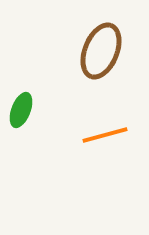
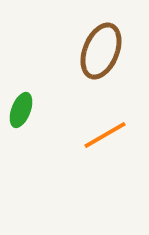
orange line: rotated 15 degrees counterclockwise
